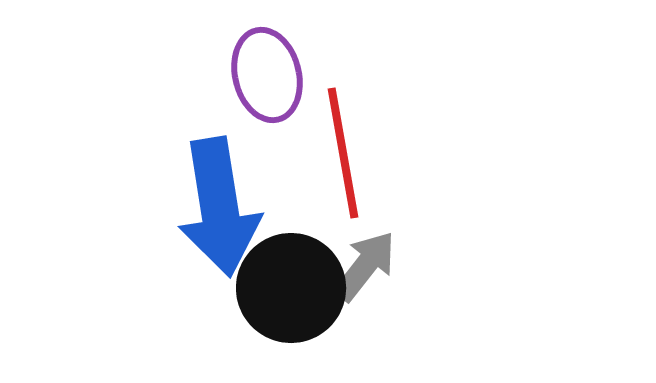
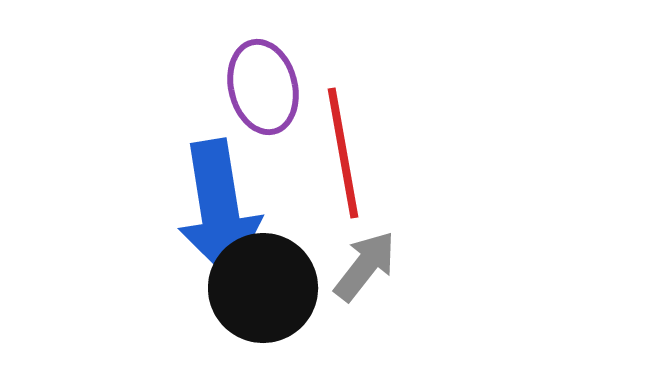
purple ellipse: moved 4 px left, 12 px down
blue arrow: moved 2 px down
black circle: moved 28 px left
